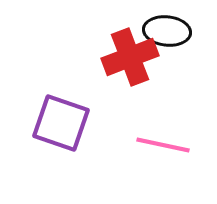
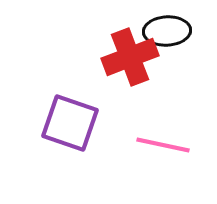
black ellipse: rotated 9 degrees counterclockwise
purple square: moved 9 px right
